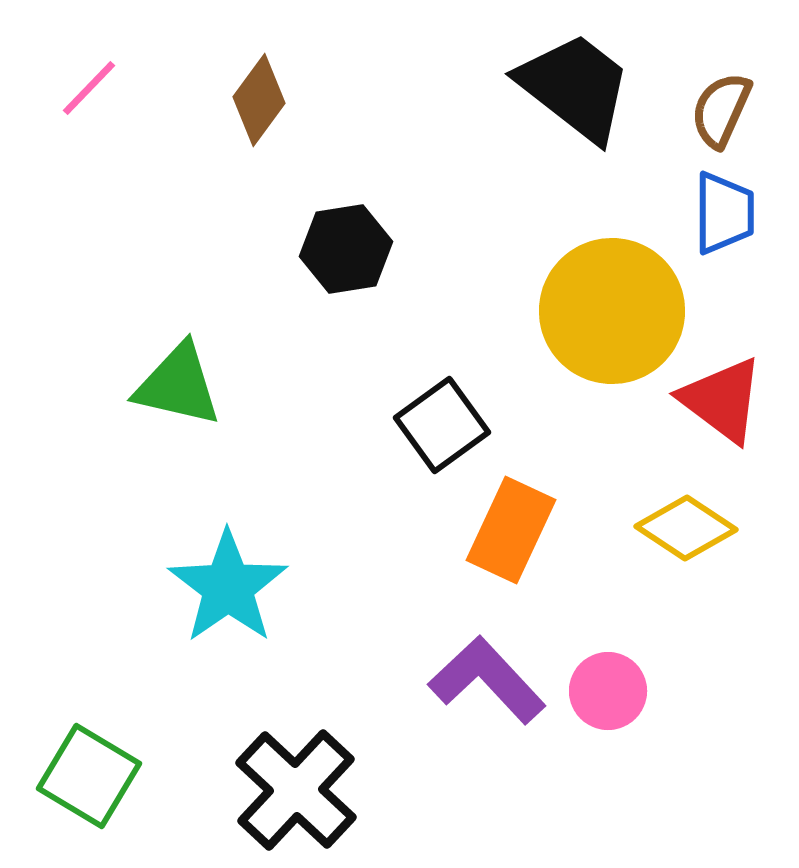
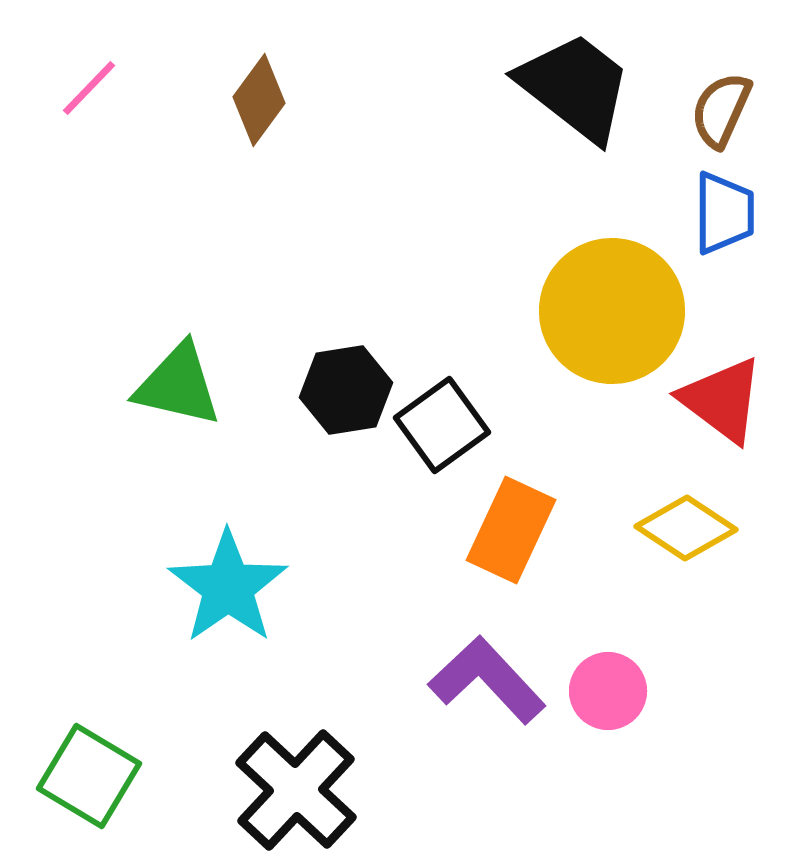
black hexagon: moved 141 px down
